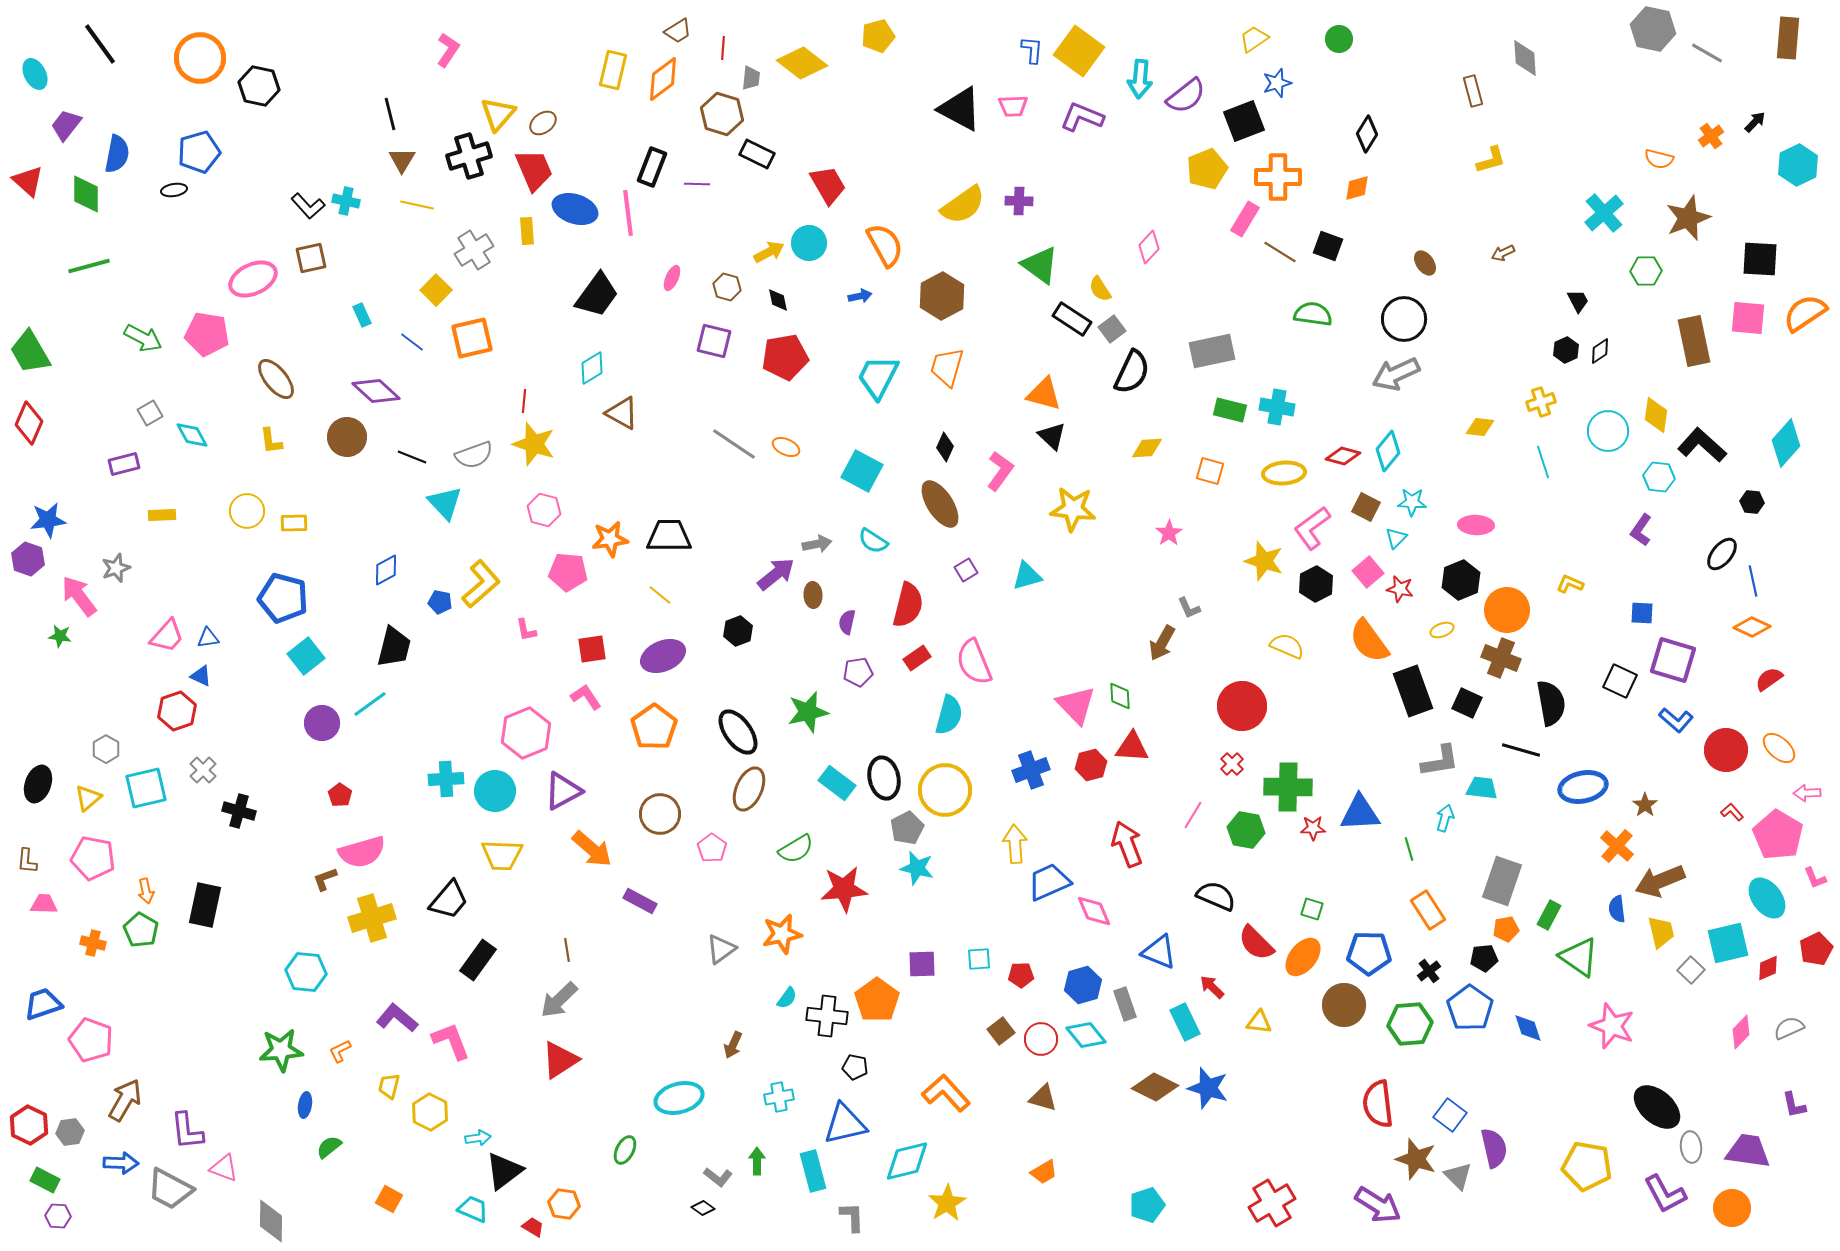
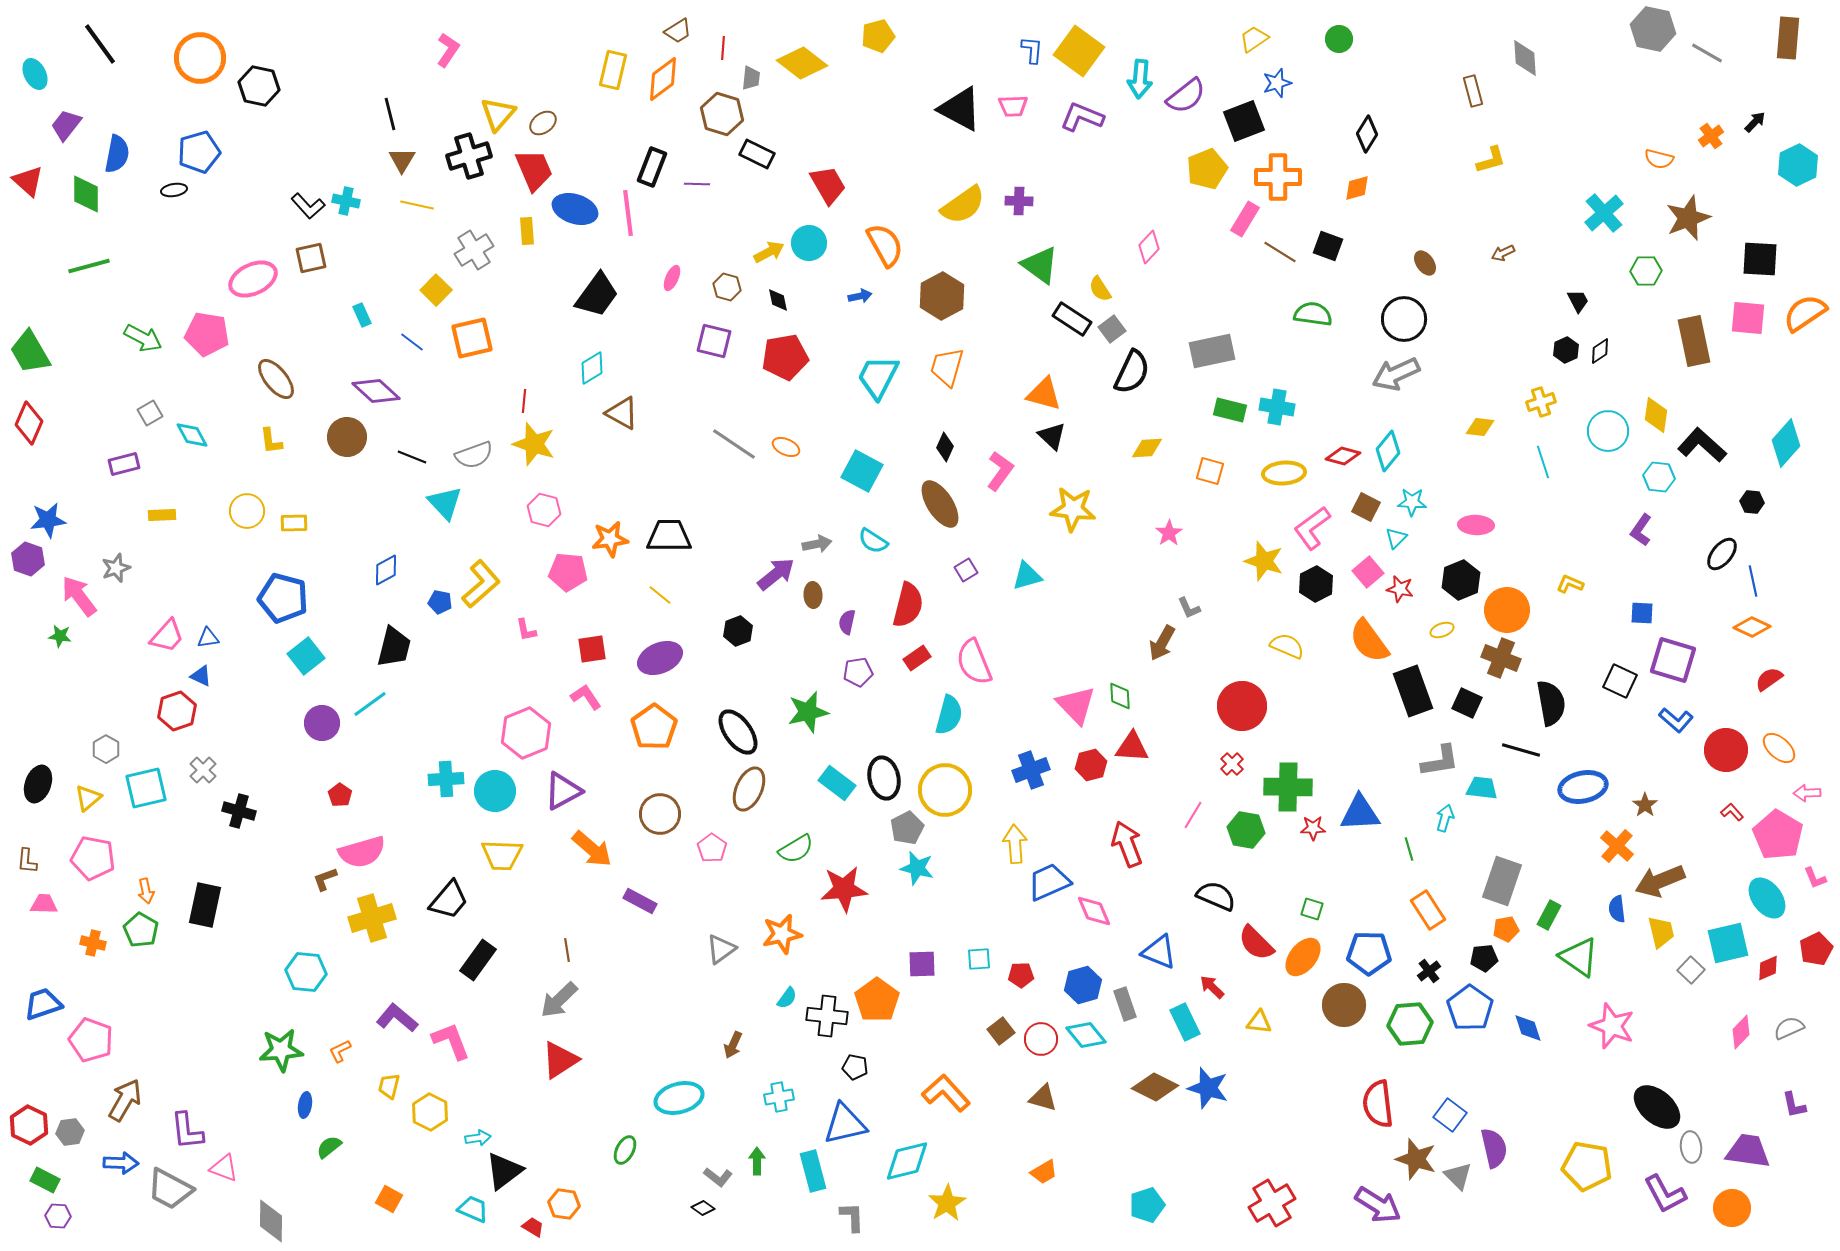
purple ellipse at (663, 656): moved 3 px left, 2 px down
